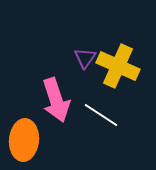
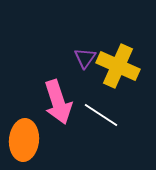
pink arrow: moved 2 px right, 2 px down
